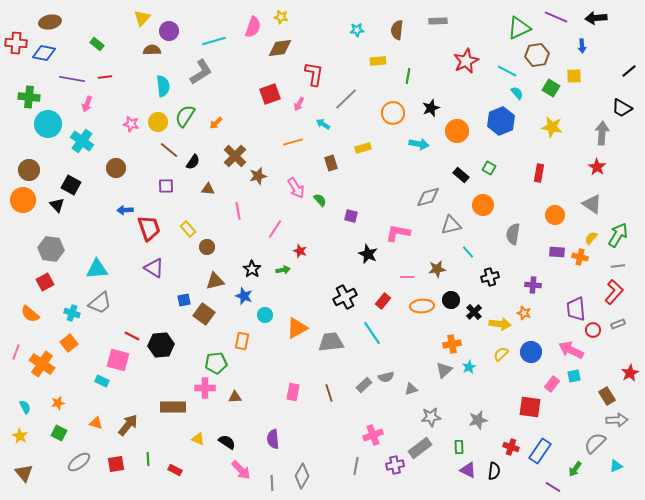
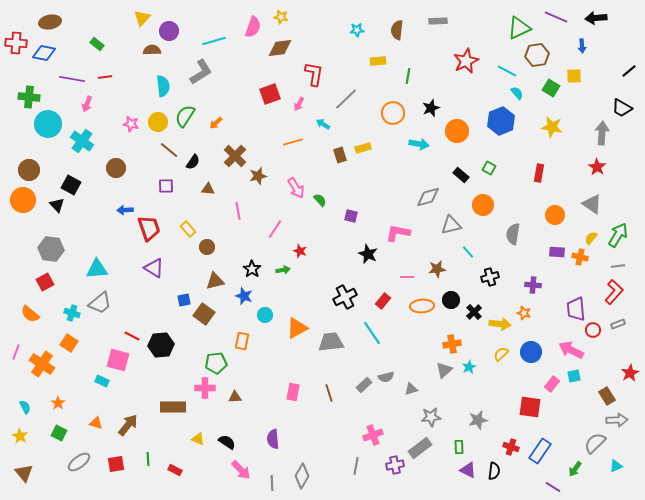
brown rectangle at (331, 163): moved 9 px right, 8 px up
orange square at (69, 343): rotated 18 degrees counterclockwise
orange star at (58, 403): rotated 24 degrees counterclockwise
